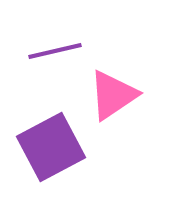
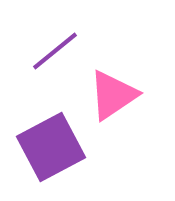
purple line: rotated 26 degrees counterclockwise
